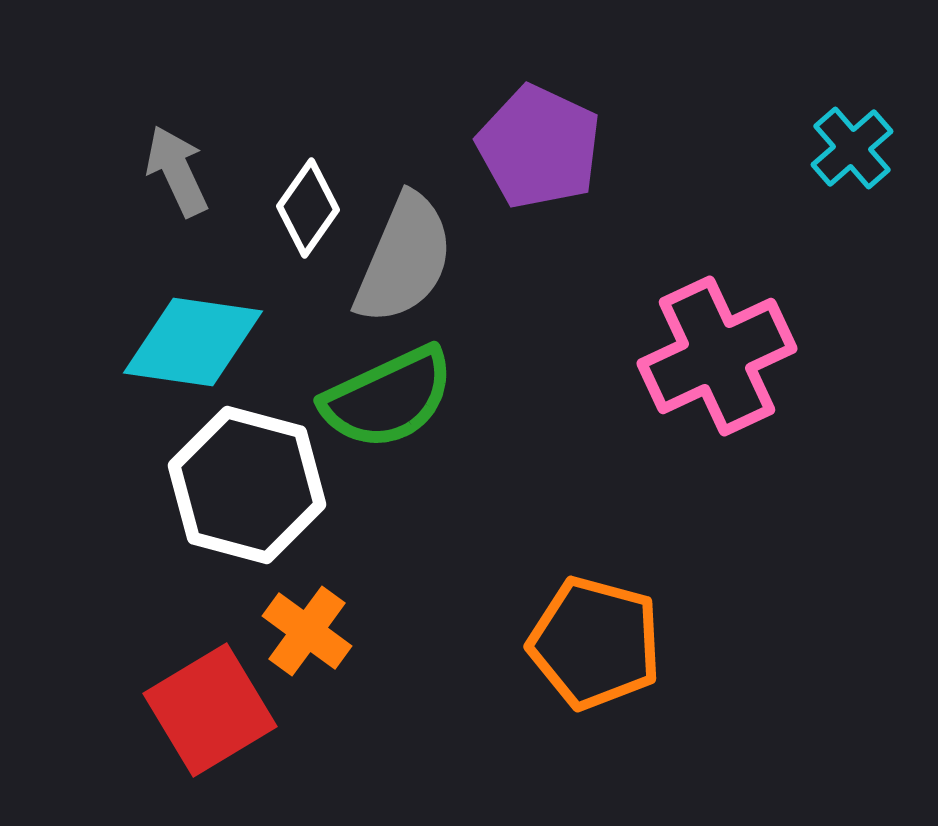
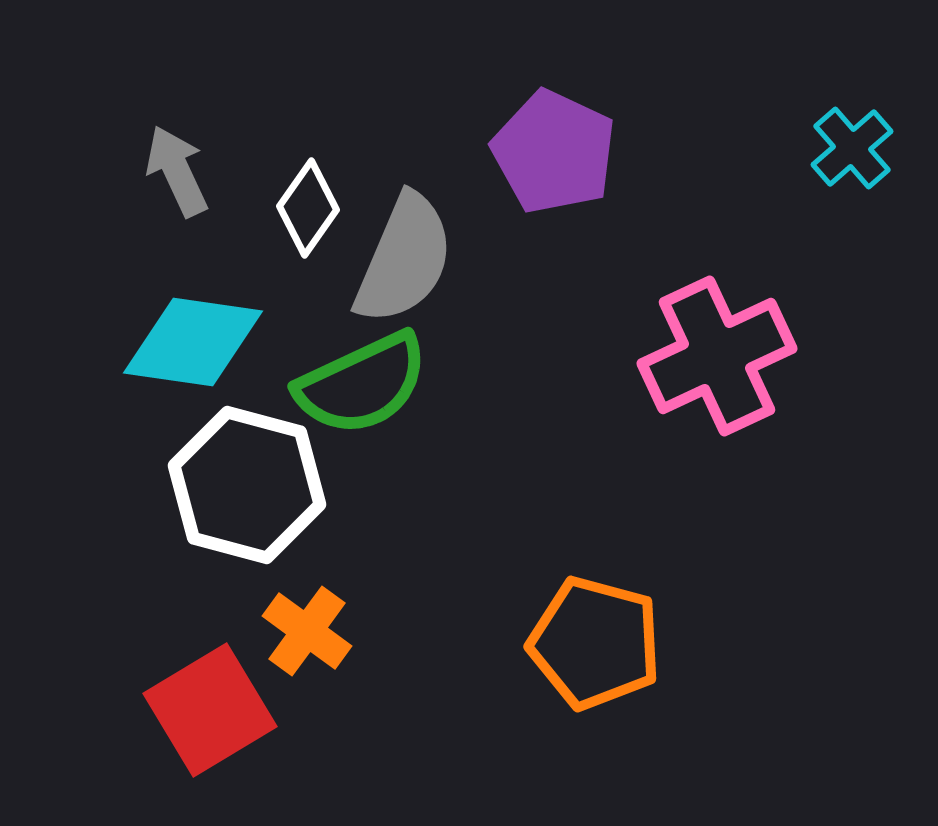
purple pentagon: moved 15 px right, 5 px down
green semicircle: moved 26 px left, 14 px up
